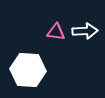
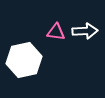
white hexagon: moved 4 px left, 10 px up; rotated 16 degrees counterclockwise
